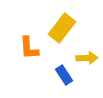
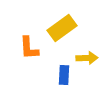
yellow rectangle: rotated 16 degrees clockwise
blue rectangle: rotated 36 degrees clockwise
